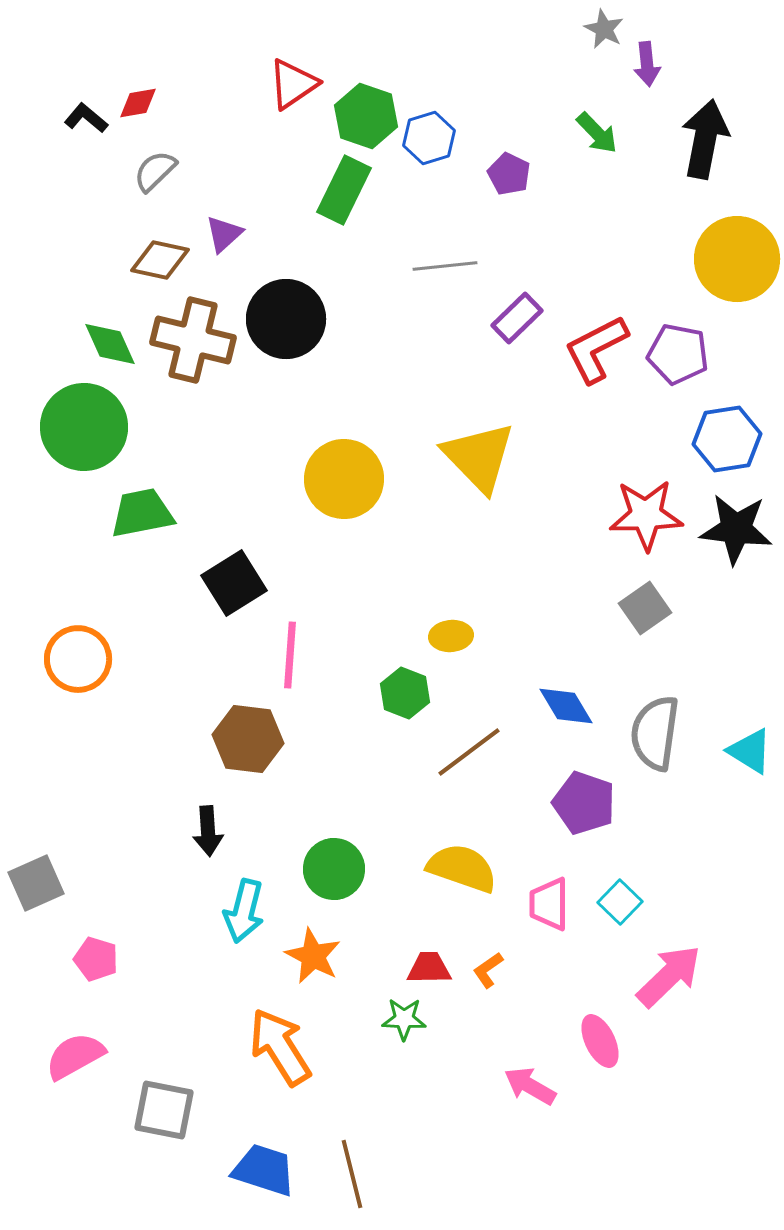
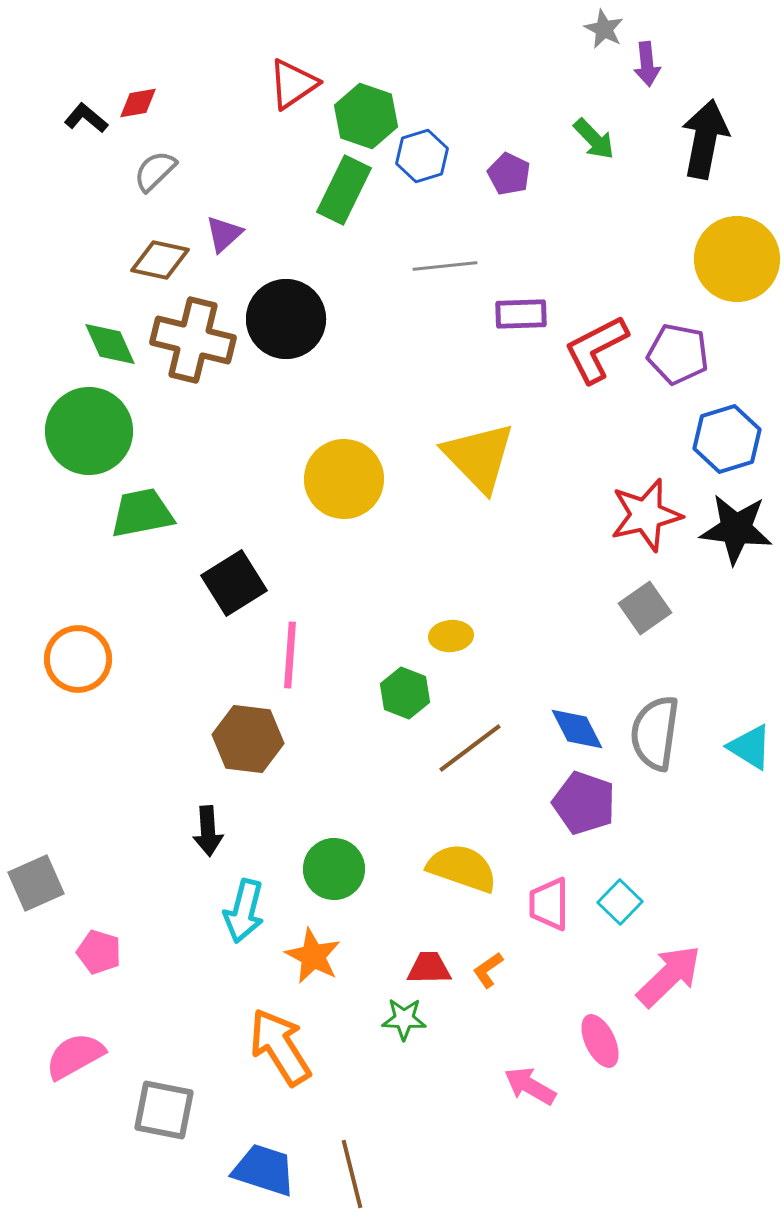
green arrow at (597, 133): moved 3 px left, 6 px down
blue hexagon at (429, 138): moved 7 px left, 18 px down
purple rectangle at (517, 318): moved 4 px right, 4 px up; rotated 42 degrees clockwise
green circle at (84, 427): moved 5 px right, 4 px down
blue hexagon at (727, 439): rotated 8 degrees counterclockwise
red star at (646, 515): rotated 12 degrees counterclockwise
blue diamond at (566, 706): moved 11 px right, 23 px down; rotated 4 degrees clockwise
cyan triangle at (750, 751): moved 4 px up
brown line at (469, 752): moved 1 px right, 4 px up
pink pentagon at (96, 959): moved 3 px right, 7 px up
